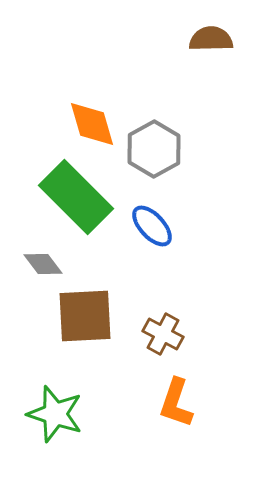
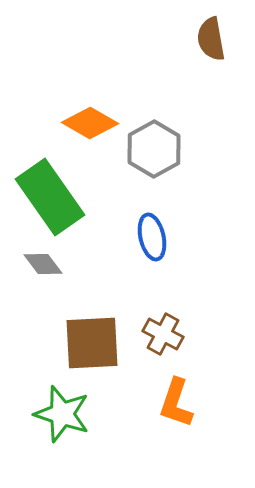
brown semicircle: rotated 99 degrees counterclockwise
orange diamond: moved 2 px left, 1 px up; rotated 44 degrees counterclockwise
green rectangle: moved 26 px left; rotated 10 degrees clockwise
blue ellipse: moved 11 px down; rotated 30 degrees clockwise
brown square: moved 7 px right, 27 px down
green star: moved 7 px right
